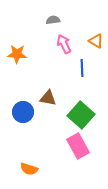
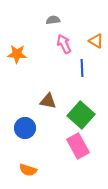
brown triangle: moved 3 px down
blue circle: moved 2 px right, 16 px down
orange semicircle: moved 1 px left, 1 px down
